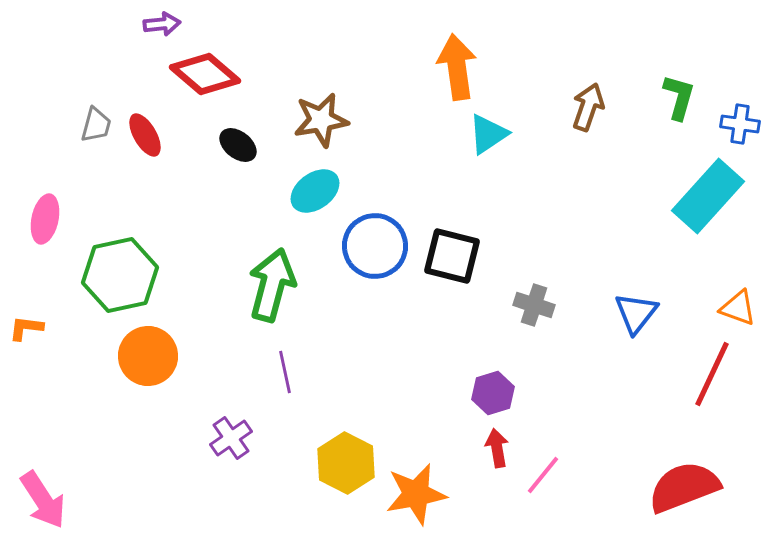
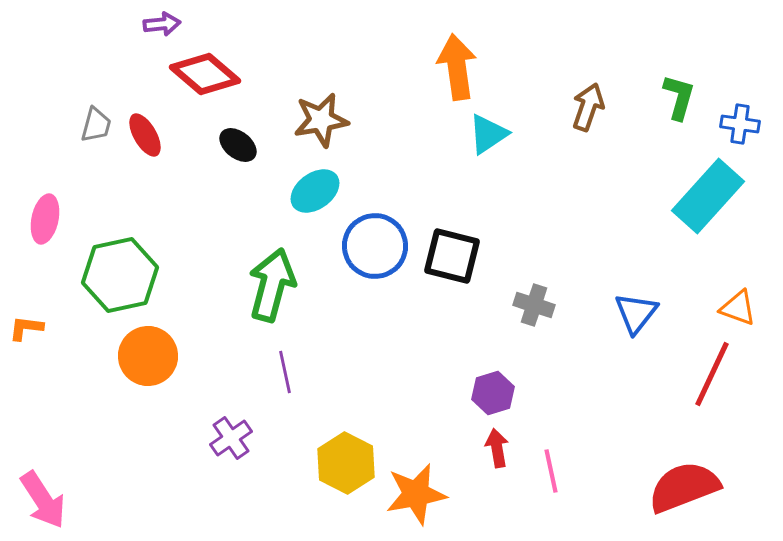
pink line: moved 8 px right, 4 px up; rotated 51 degrees counterclockwise
